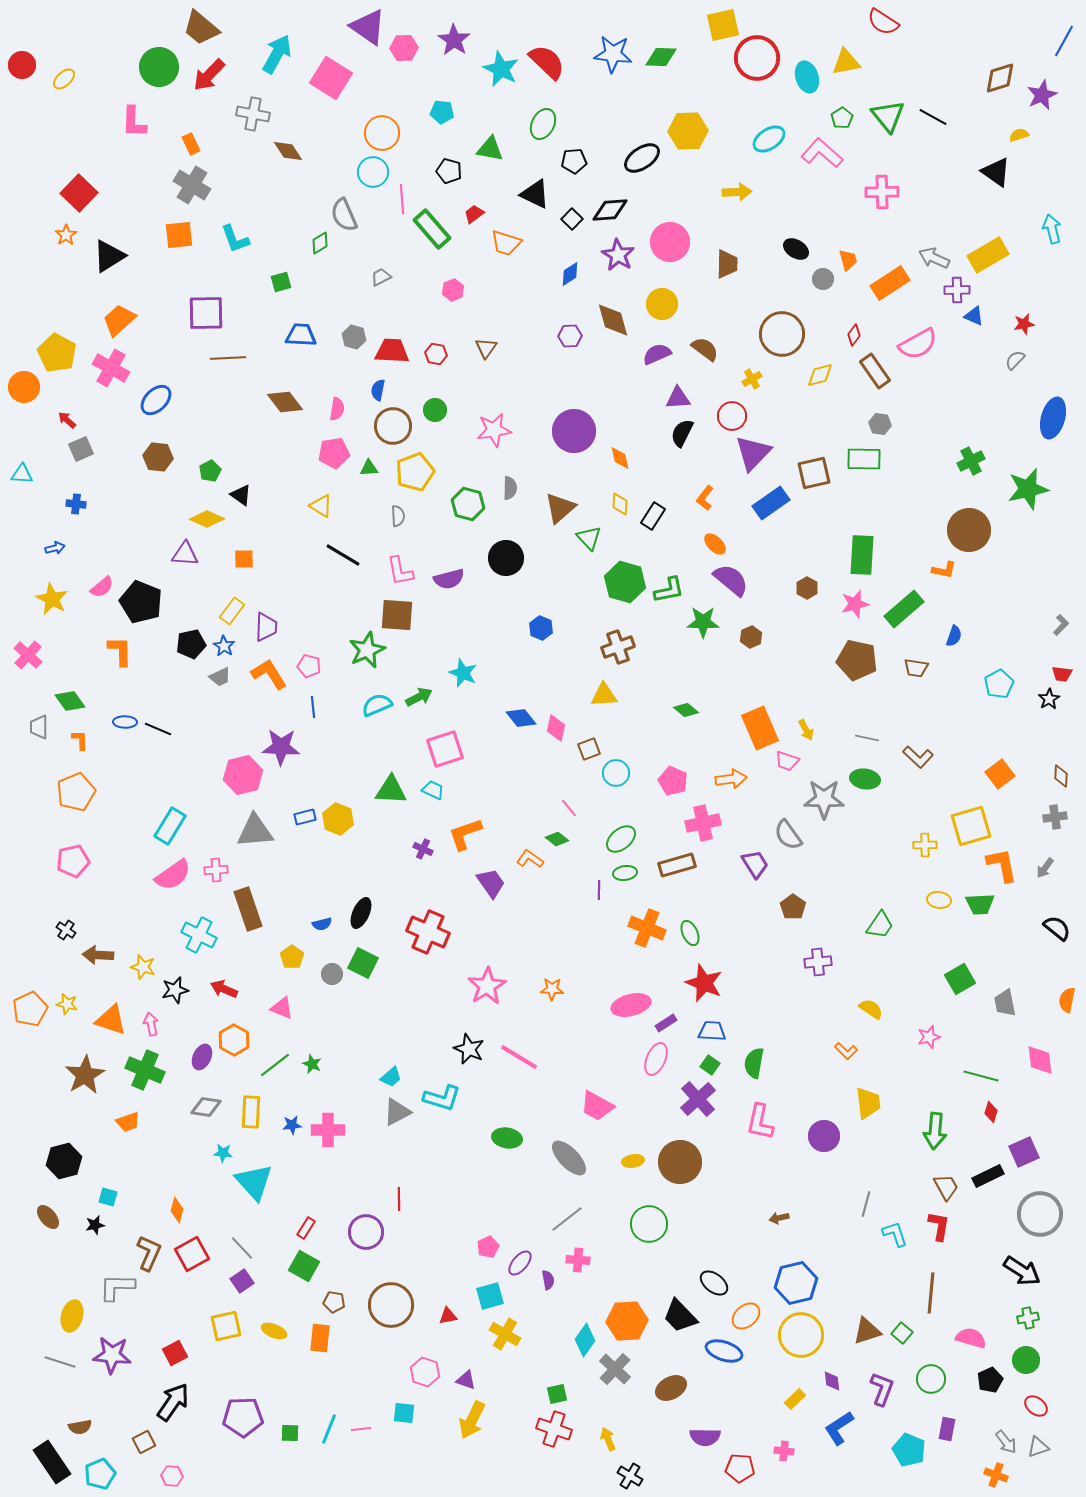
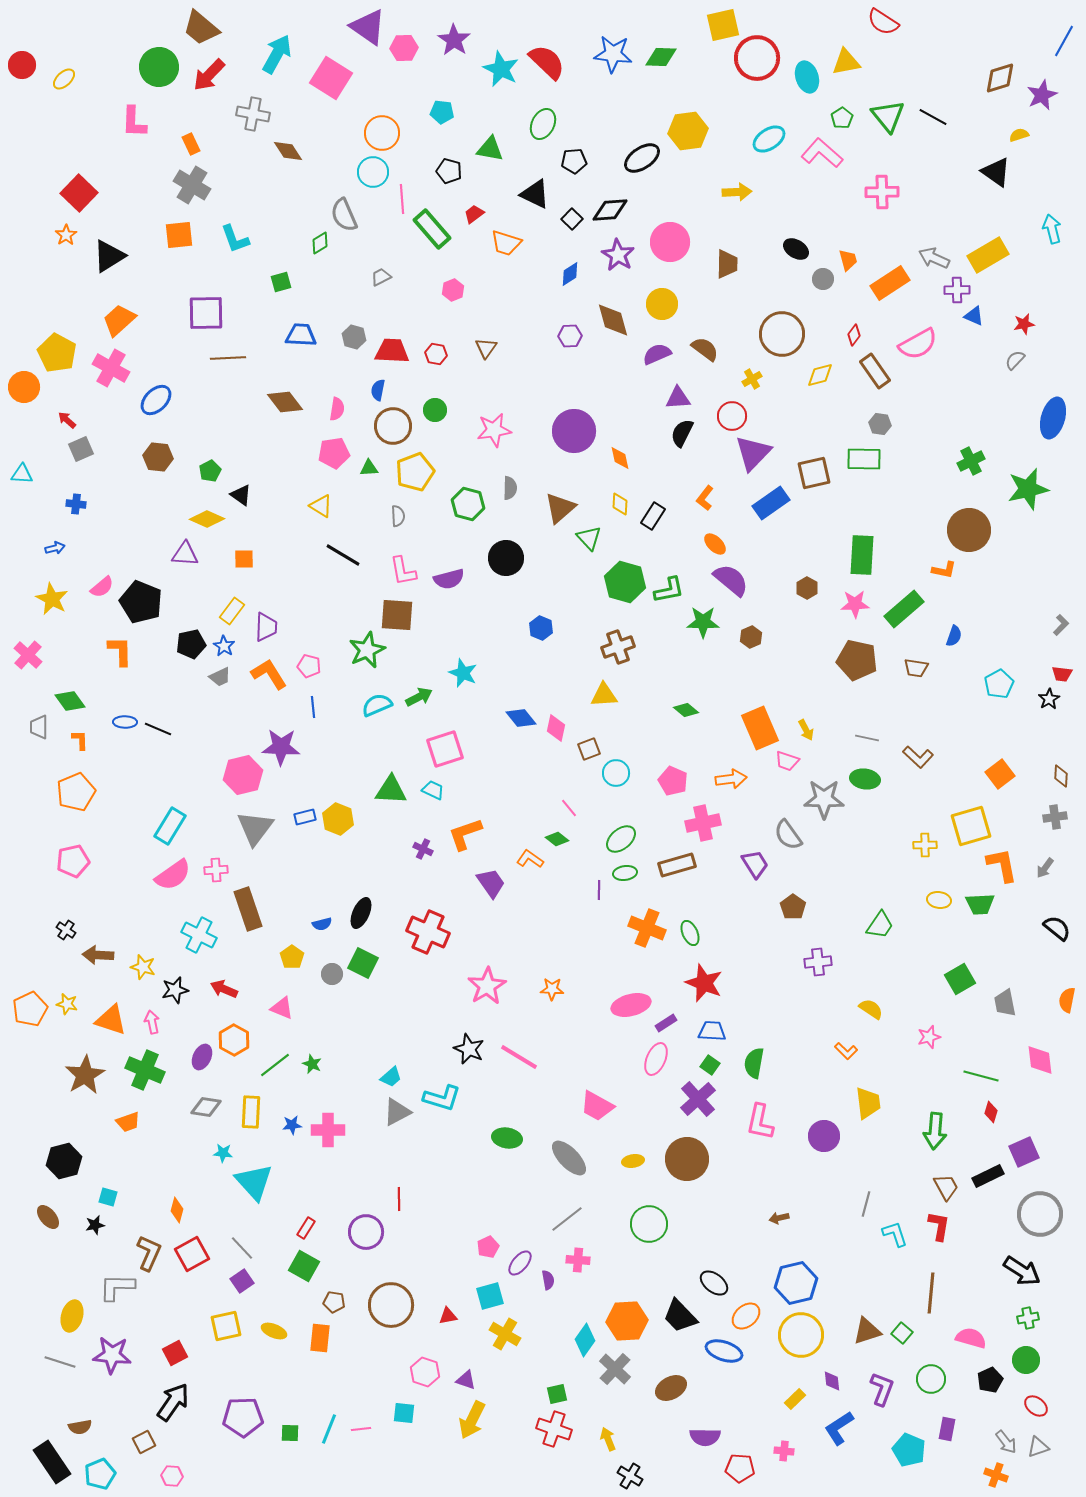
yellow hexagon at (688, 131): rotated 6 degrees counterclockwise
pink L-shape at (400, 571): moved 3 px right
pink star at (855, 604): rotated 12 degrees clockwise
gray triangle at (255, 831): moved 3 px up; rotated 48 degrees counterclockwise
pink arrow at (151, 1024): moved 1 px right, 2 px up
brown circle at (680, 1162): moved 7 px right, 3 px up
